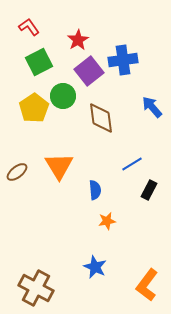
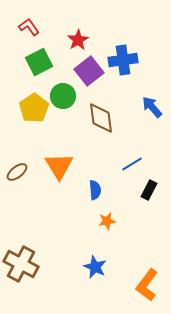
brown cross: moved 15 px left, 24 px up
